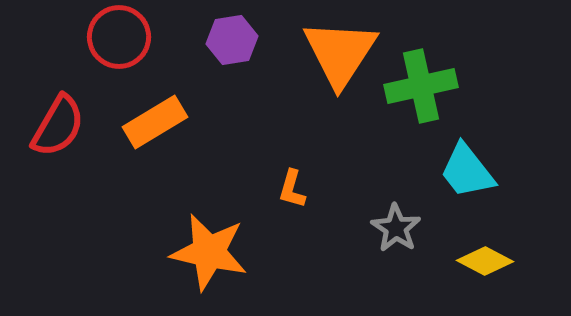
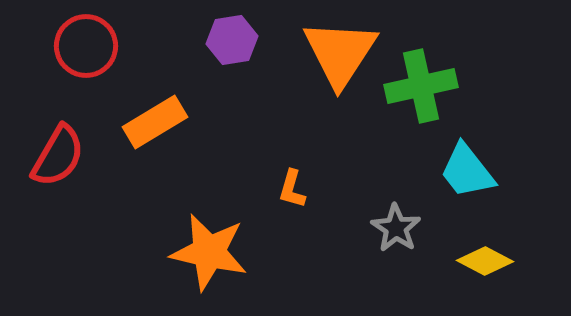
red circle: moved 33 px left, 9 px down
red semicircle: moved 30 px down
